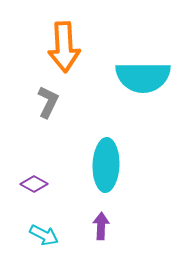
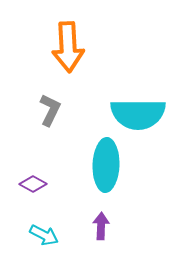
orange arrow: moved 4 px right
cyan semicircle: moved 5 px left, 37 px down
gray L-shape: moved 2 px right, 8 px down
purple diamond: moved 1 px left
